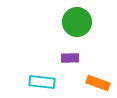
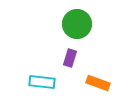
green circle: moved 2 px down
purple rectangle: rotated 72 degrees counterclockwise
